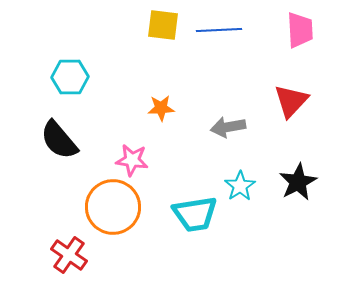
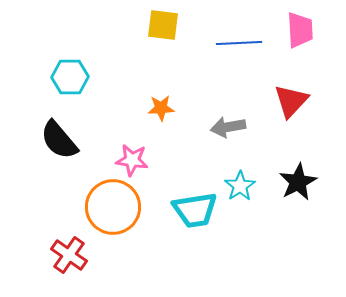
blue line: moved 20 px right, 13 px down
cyan trapezoid: moved 4 px up
